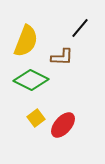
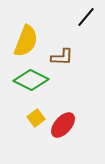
black line: moved 6 px right, 11 px up
